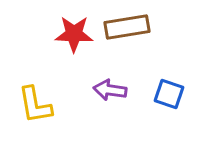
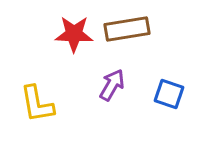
brown rectangle: moved 2 px down
purple arrow: moved 2 px right, 5 px up; rotated 112 degrees clockwise
yellow L-shape: moved 2 px right, 1 px up
